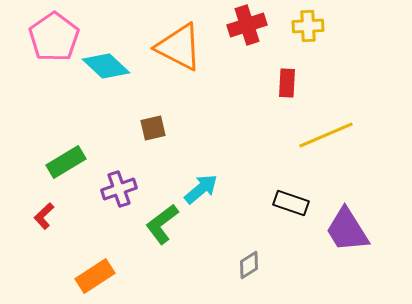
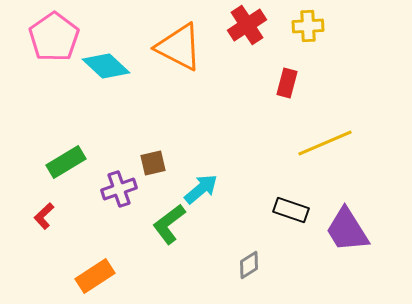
red cross: rotated 15 degrees counterclockwise
red rectangle: rotated 12 degrees clockwise
brown square: moved 35 px down
yellow line: moved 1 px left, 8 px down
black rectangle: moved 7 px down
green L-shape: moved 7 px right
